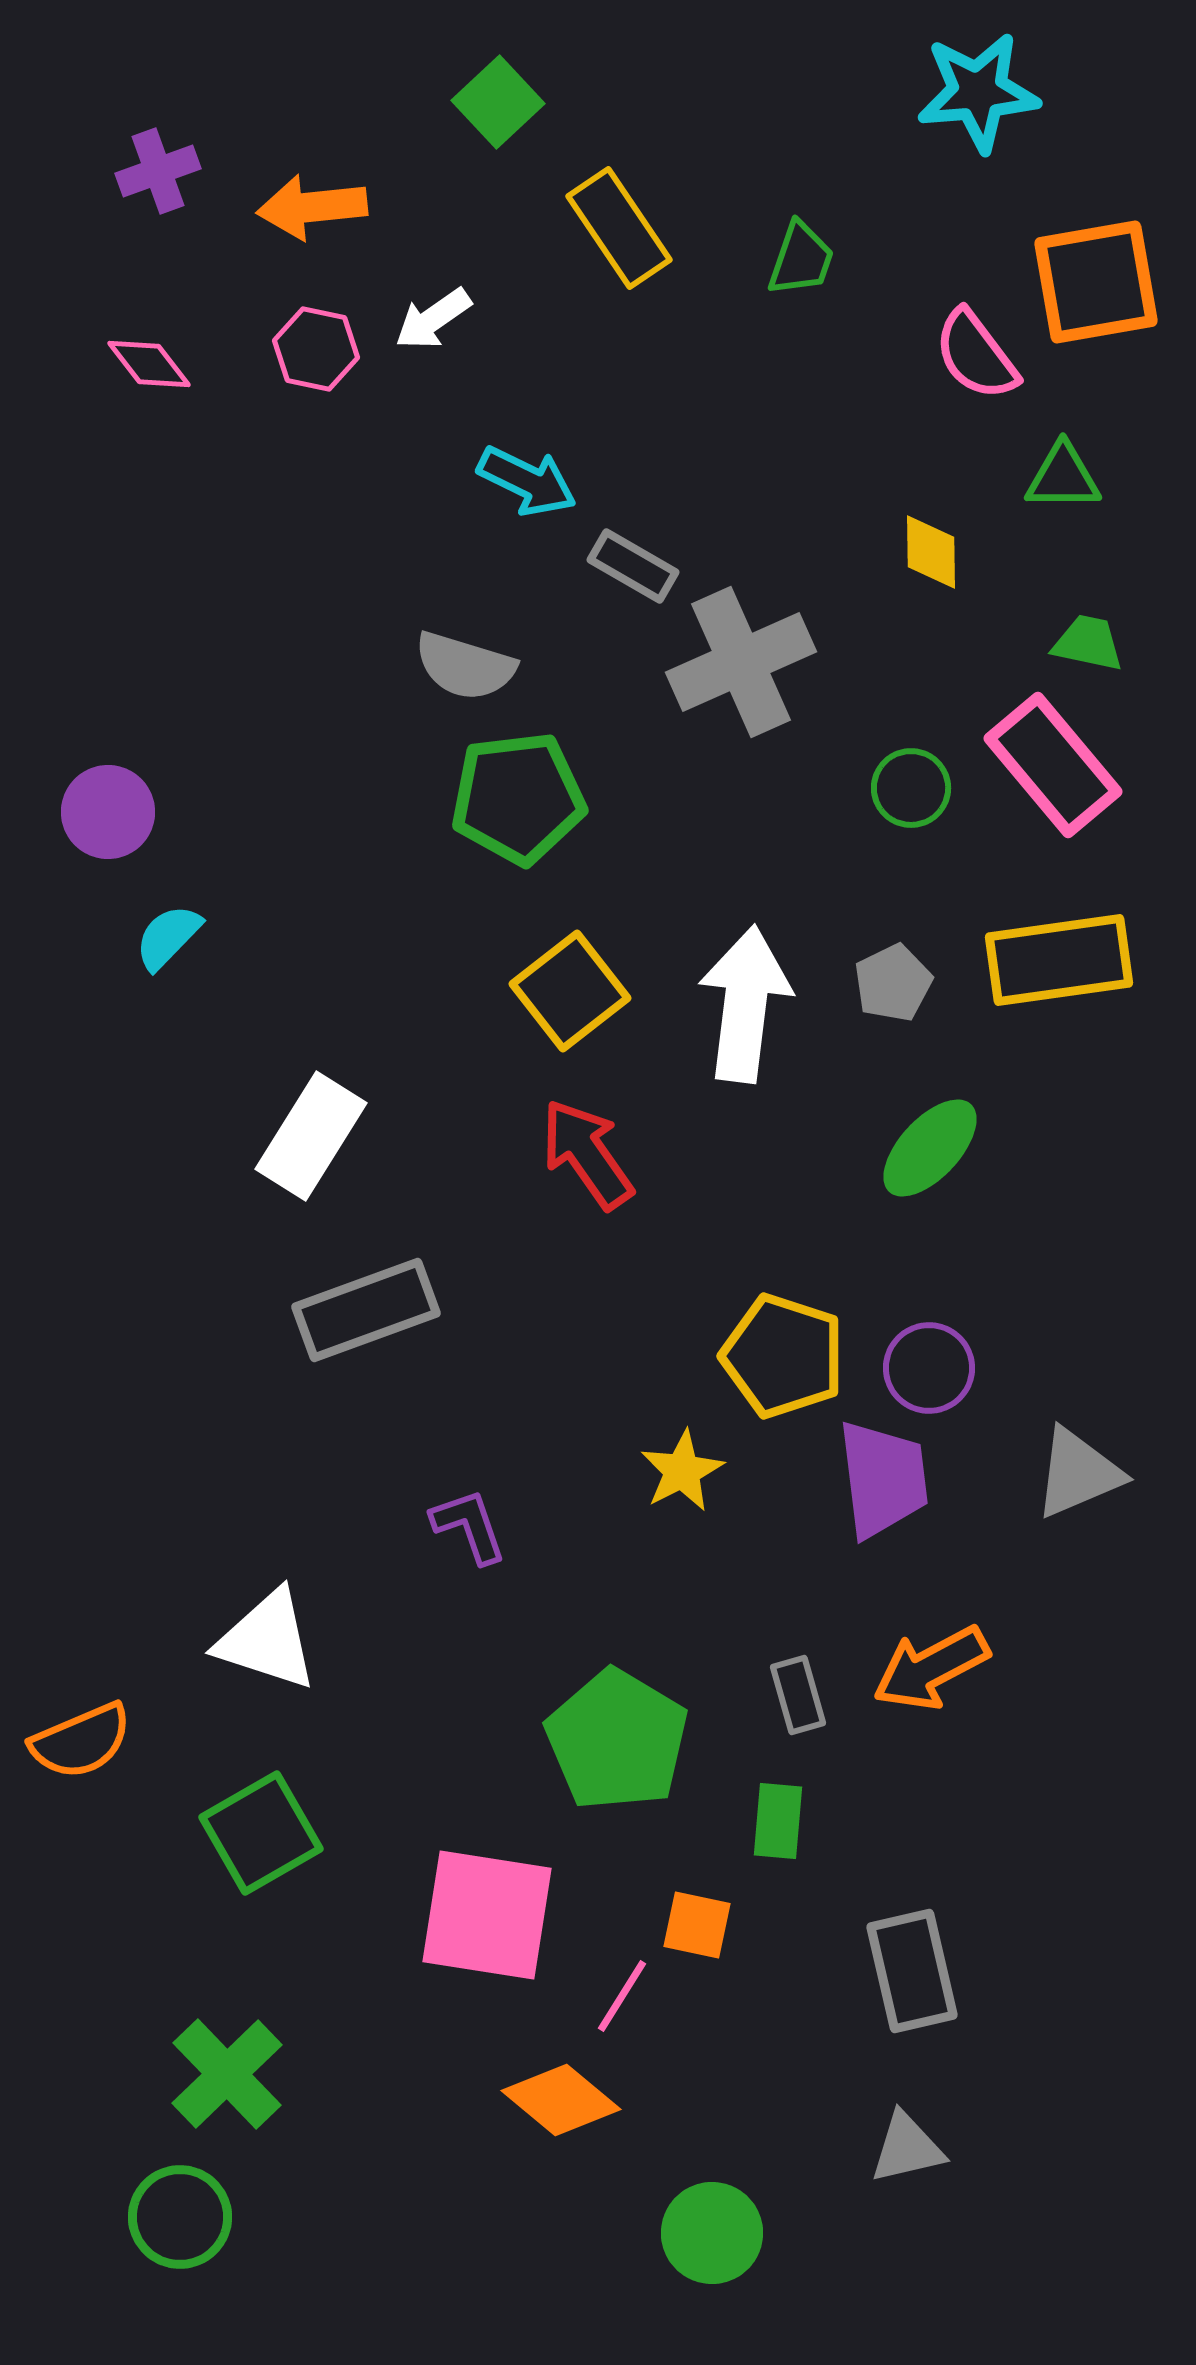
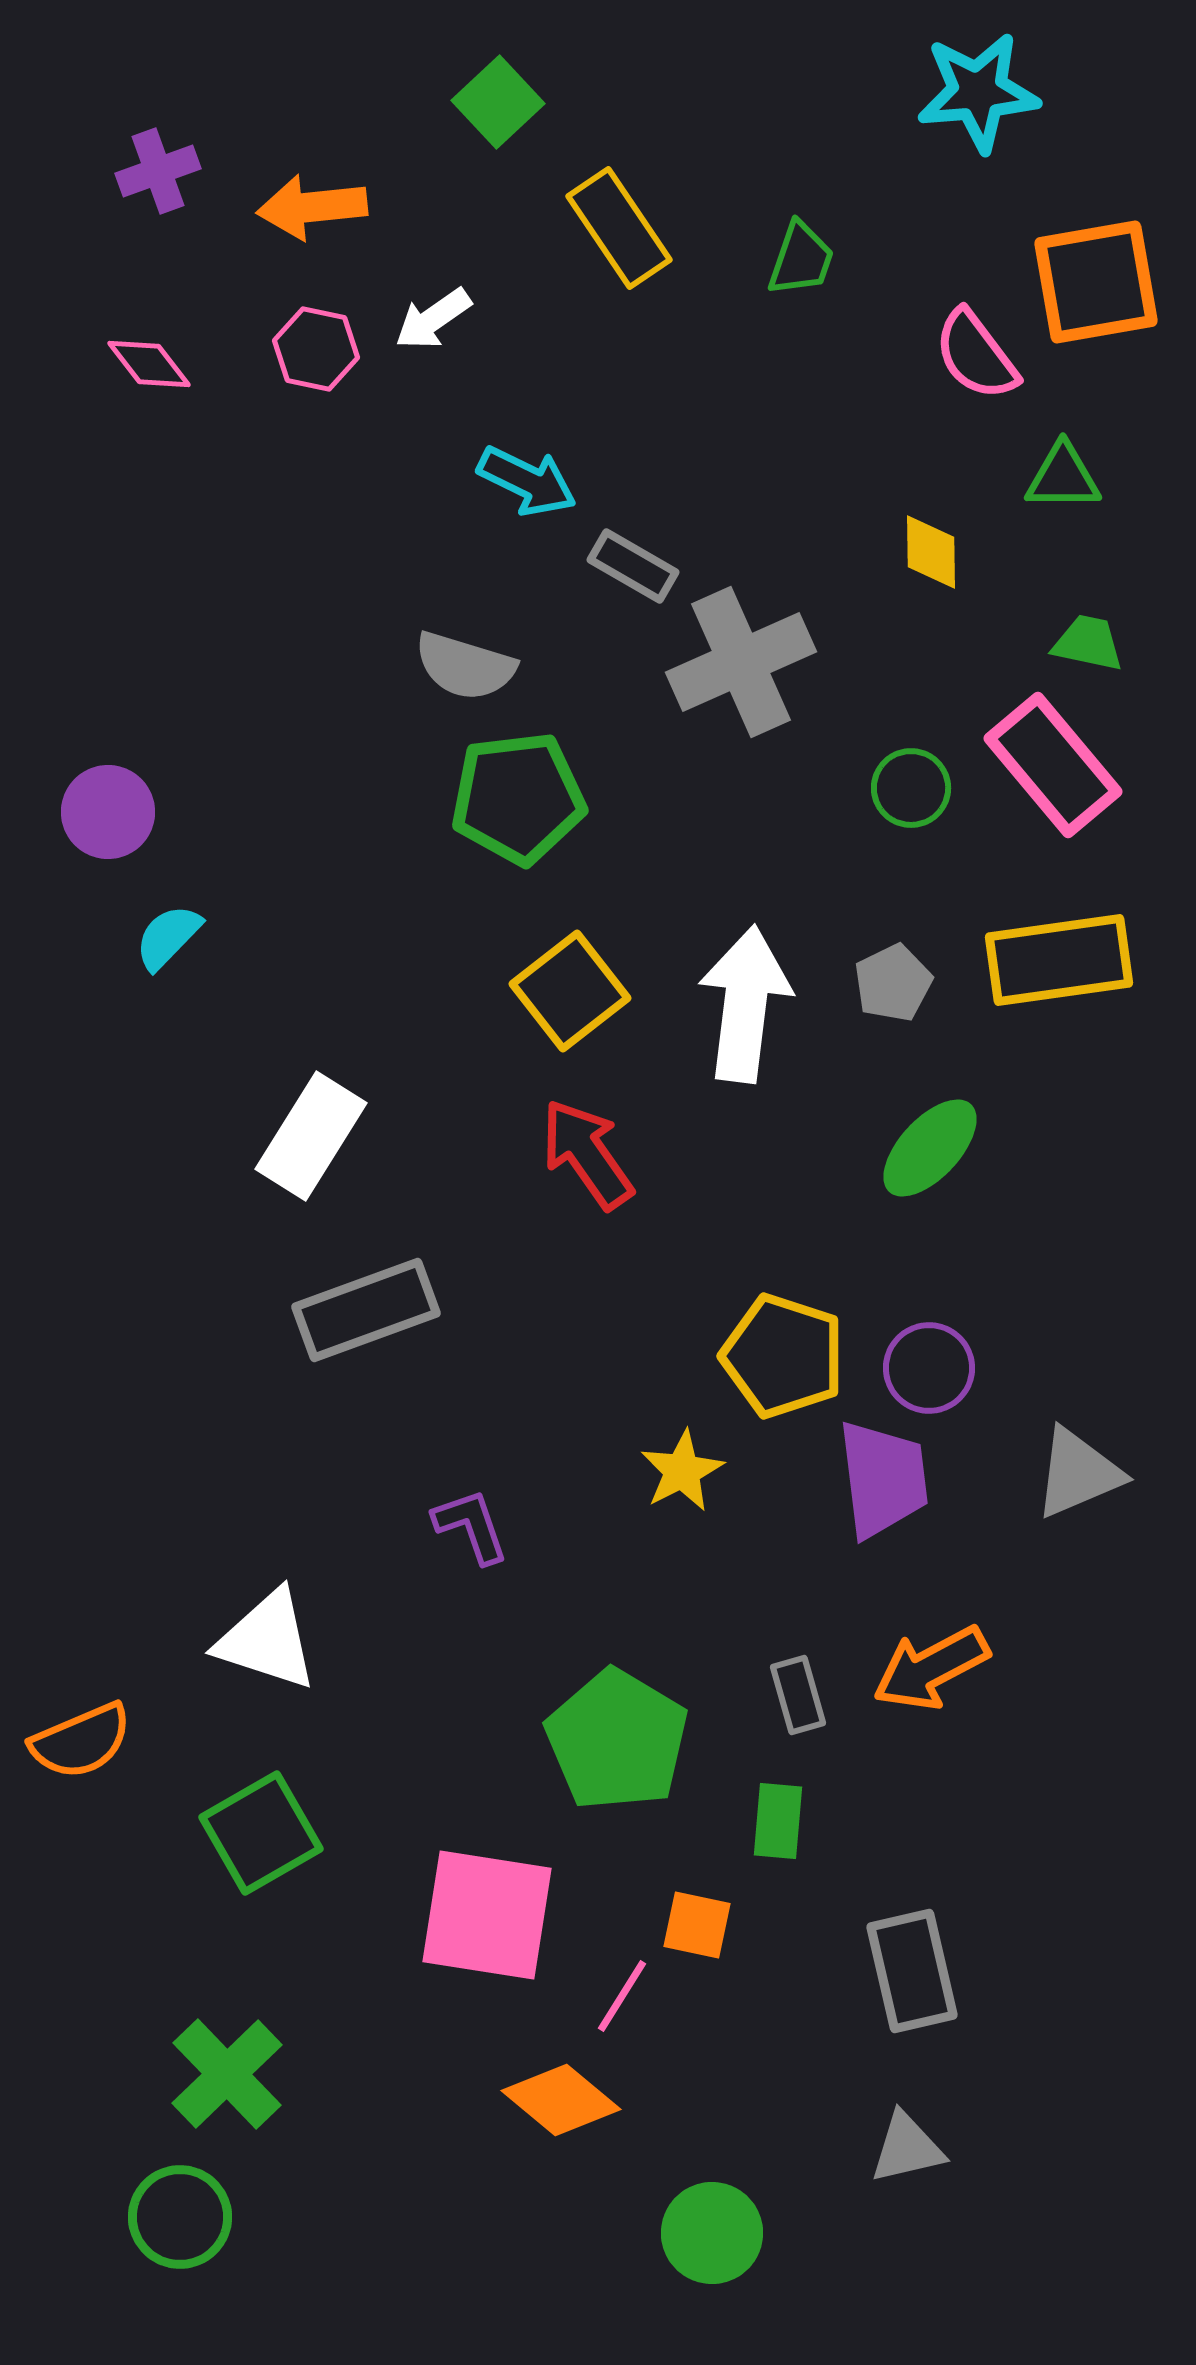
purple L-shape at (469, 1526): moved 2 px right
